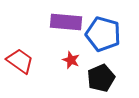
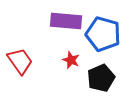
purple rectangle: moved 1 px up
red trapezoid: rotated 20 degrees clockwise
